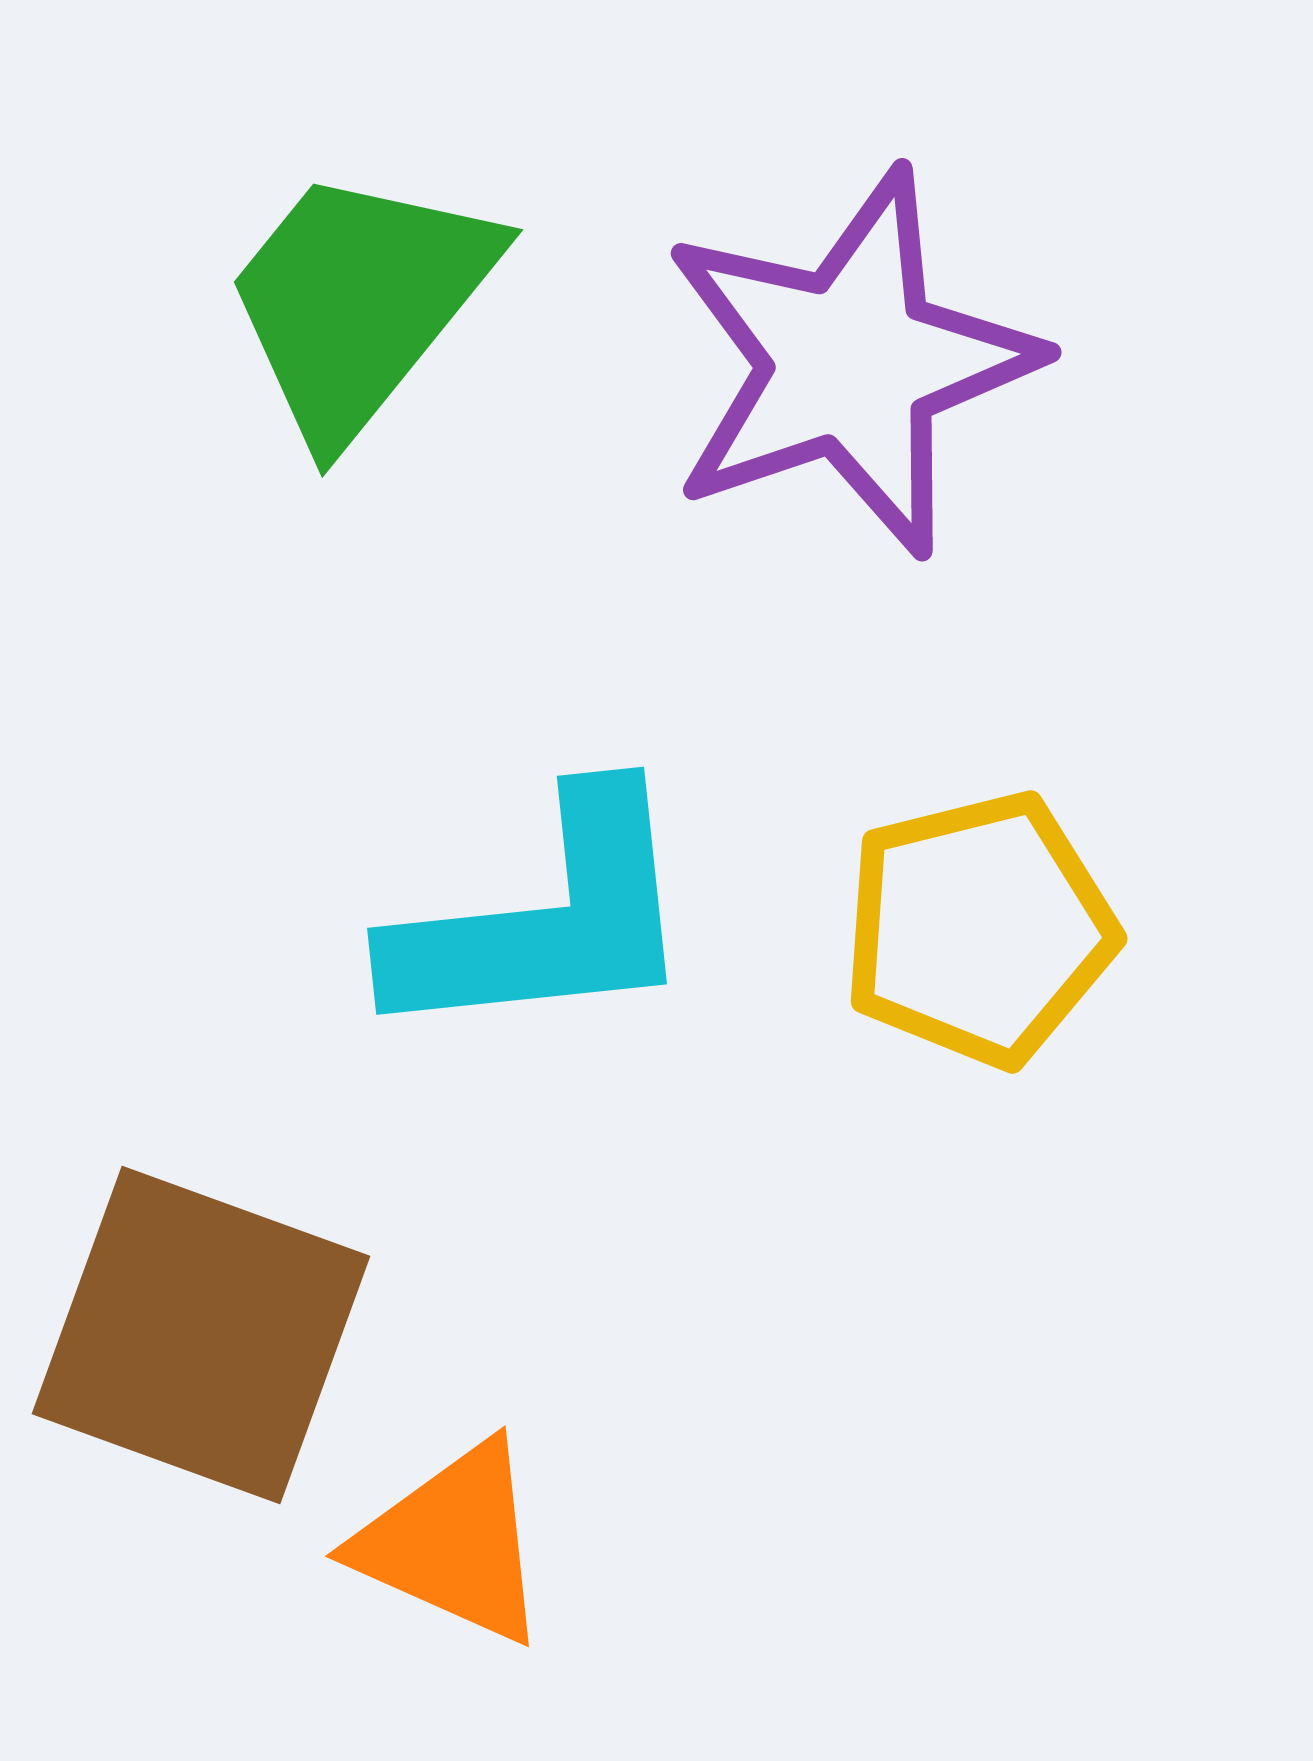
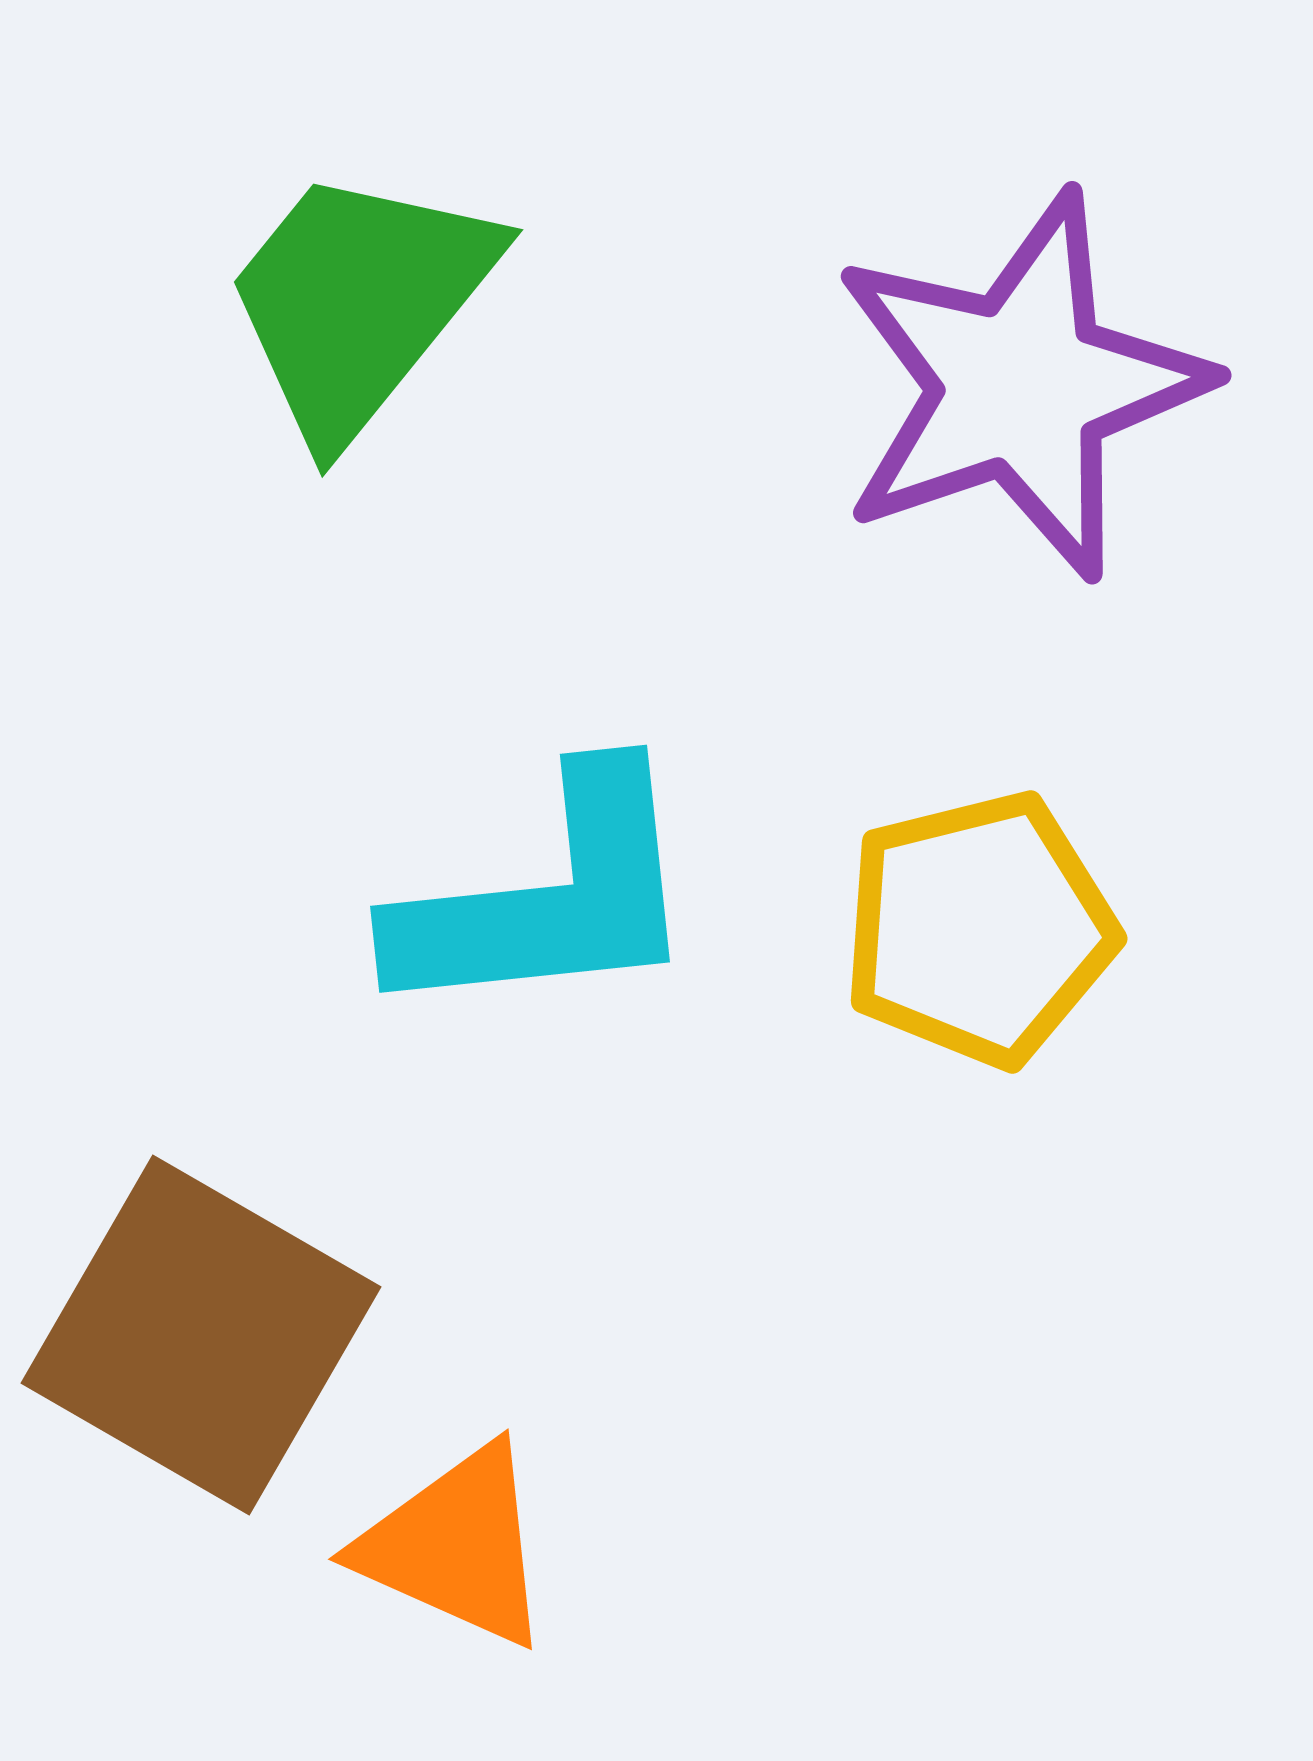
purple star: moved 170 px right, 23 px down
cyan L-shape: moved 3 px right, 22 px up
brown square: rotated 10 degrees clockwise
orange triangle: moved 3 px right, 3 px down
